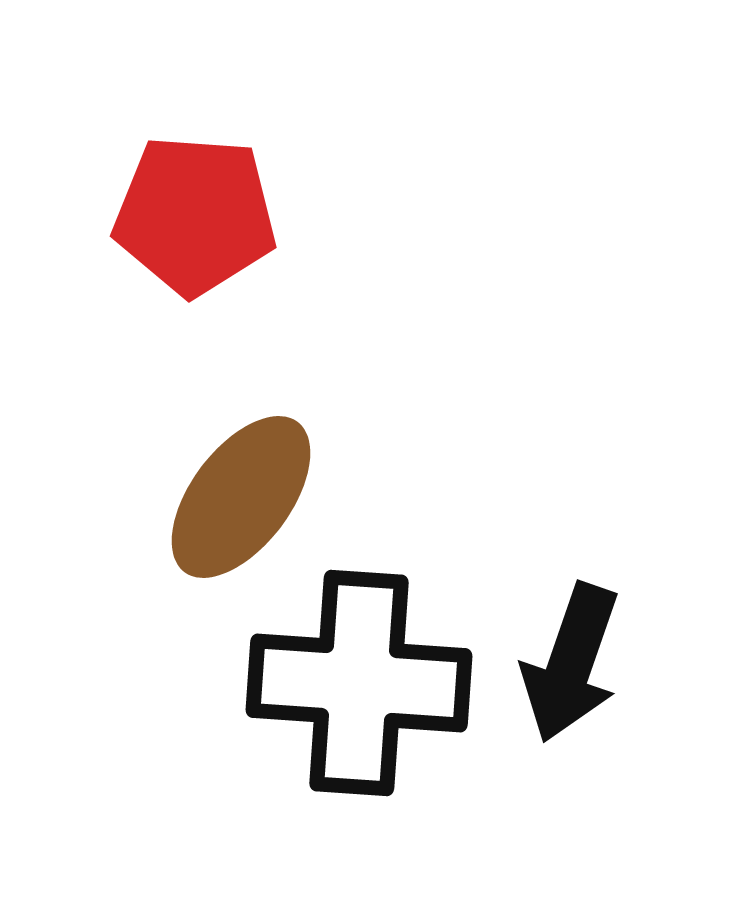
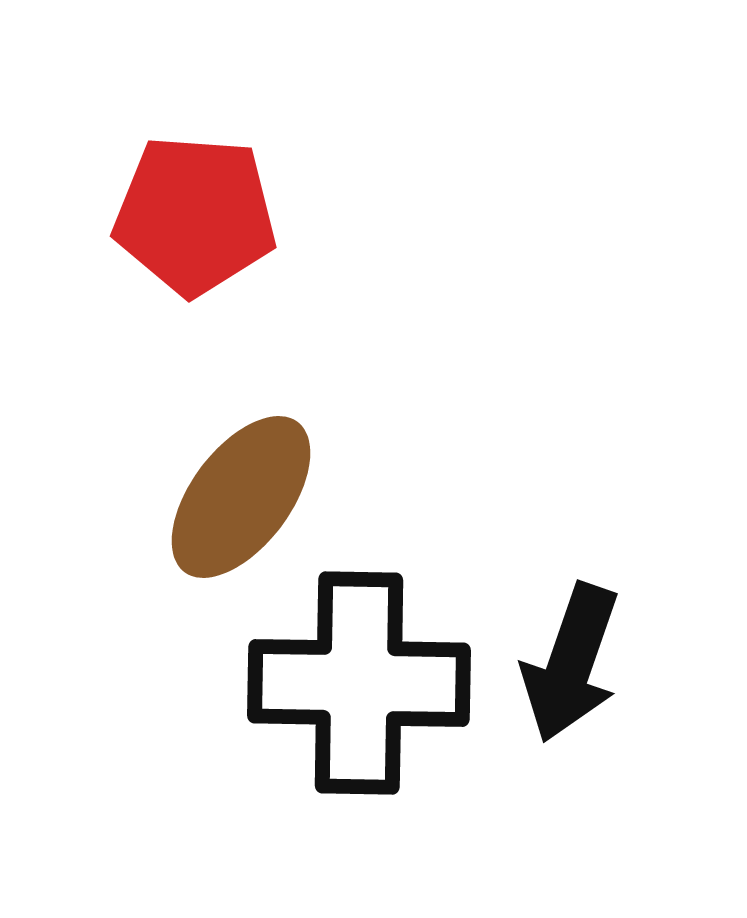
black cross: rotated 3 degrees counterclockwise
